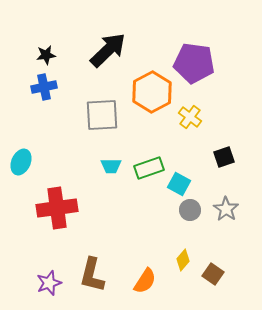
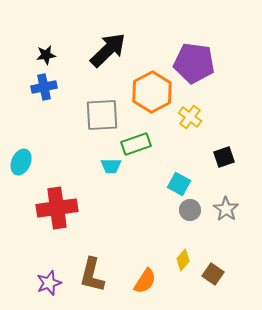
green rectangle: moved 13 px left, 24 px up
